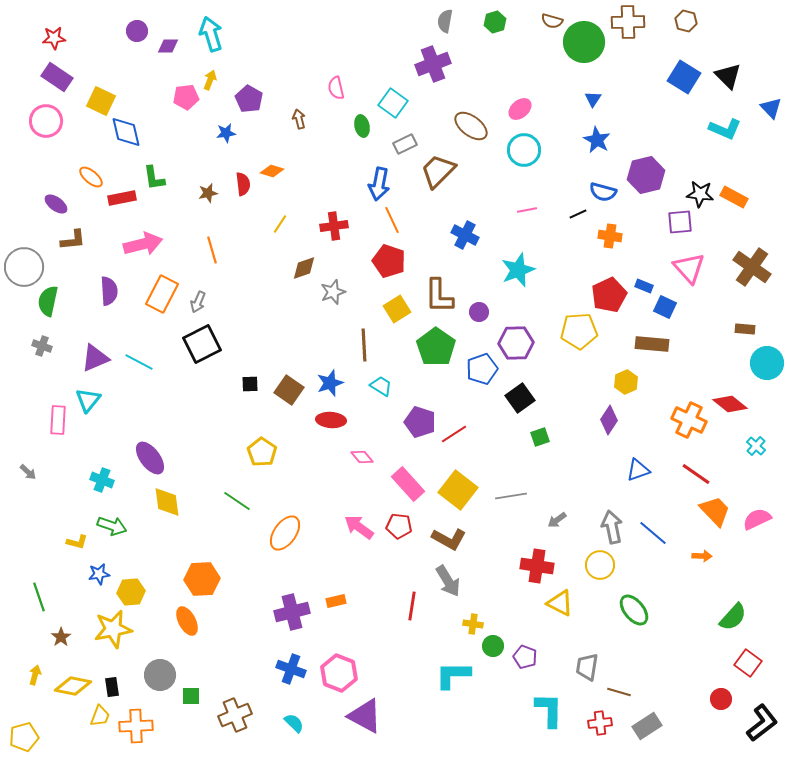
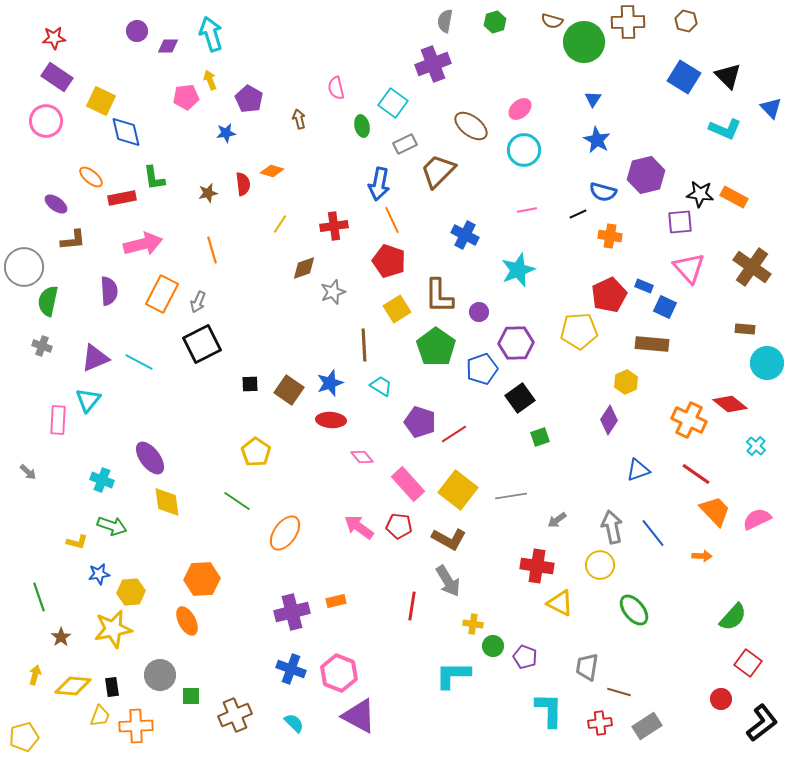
yellow arrow at (210, 80): rotated 42 degrees counterclockwise
yellow pentagon at (262, 452): moved 6 px left
blue line at (653, 533): rotated 12 degrees clockwise
yellow diamond at (73, 686): rotated 6 degrees counterclockwise
purple triangle at (365, 716): moved 6 px left
